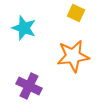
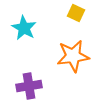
cyan star: rotated 10 degrees clockwise
purple cross: rotated 35 degrees counterclockwise
